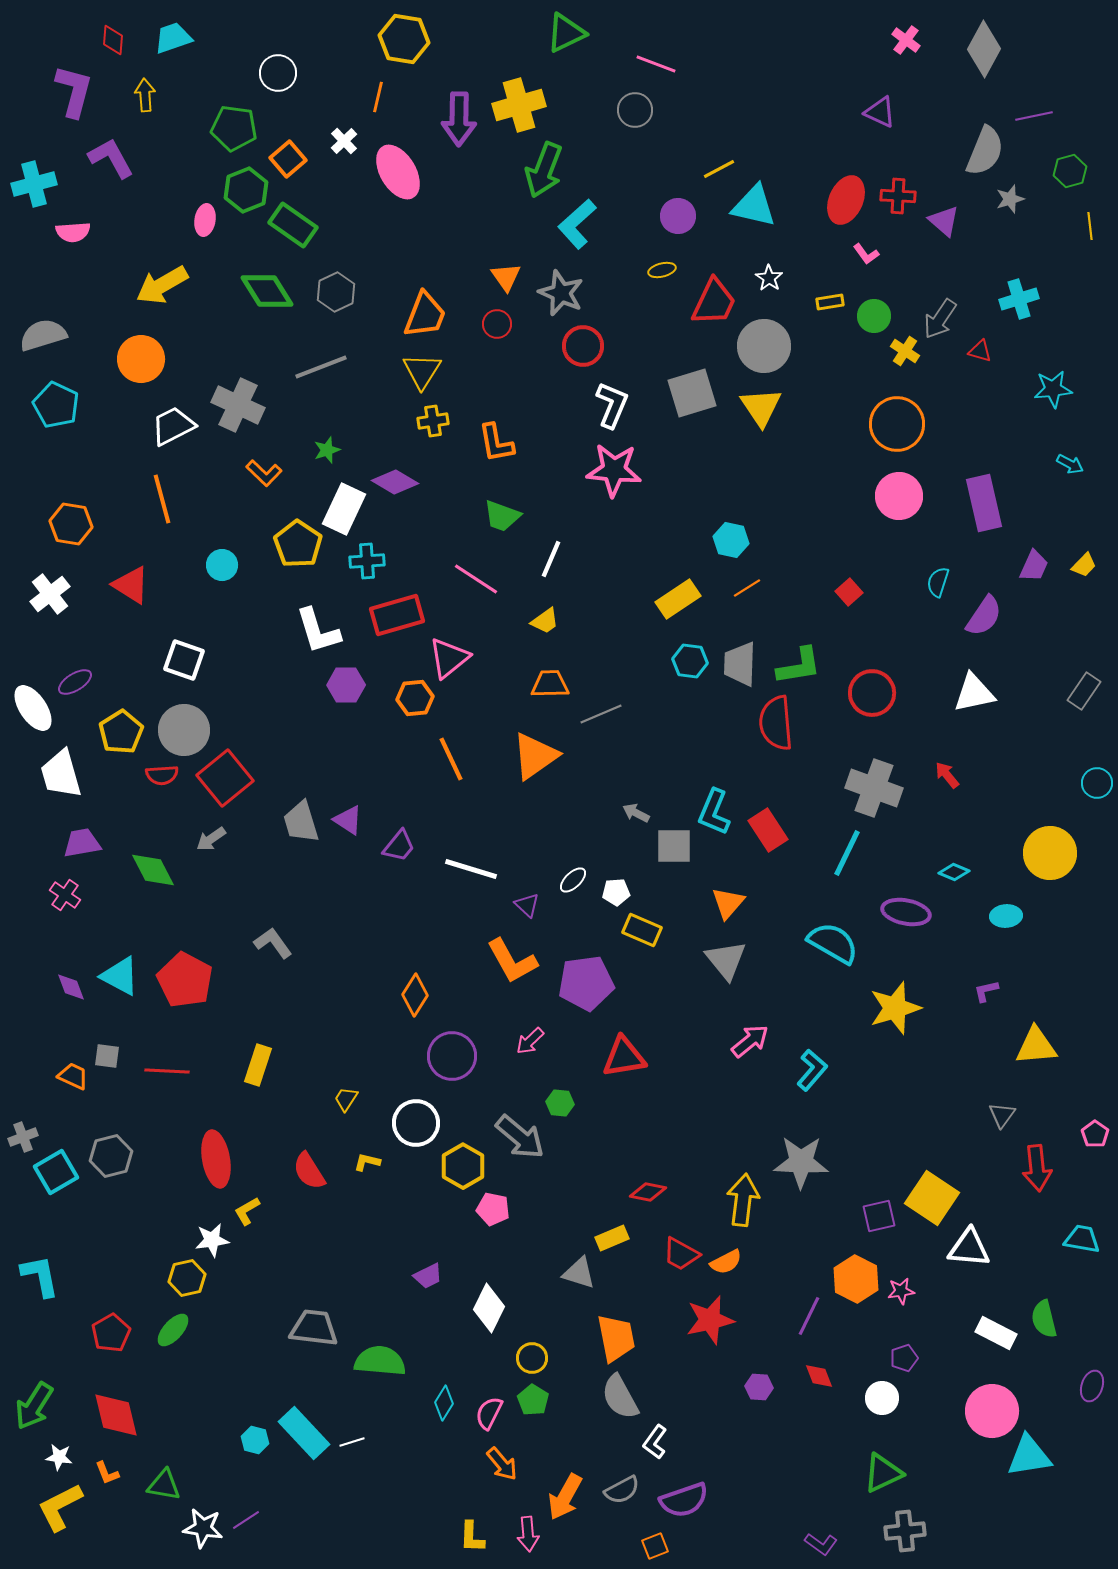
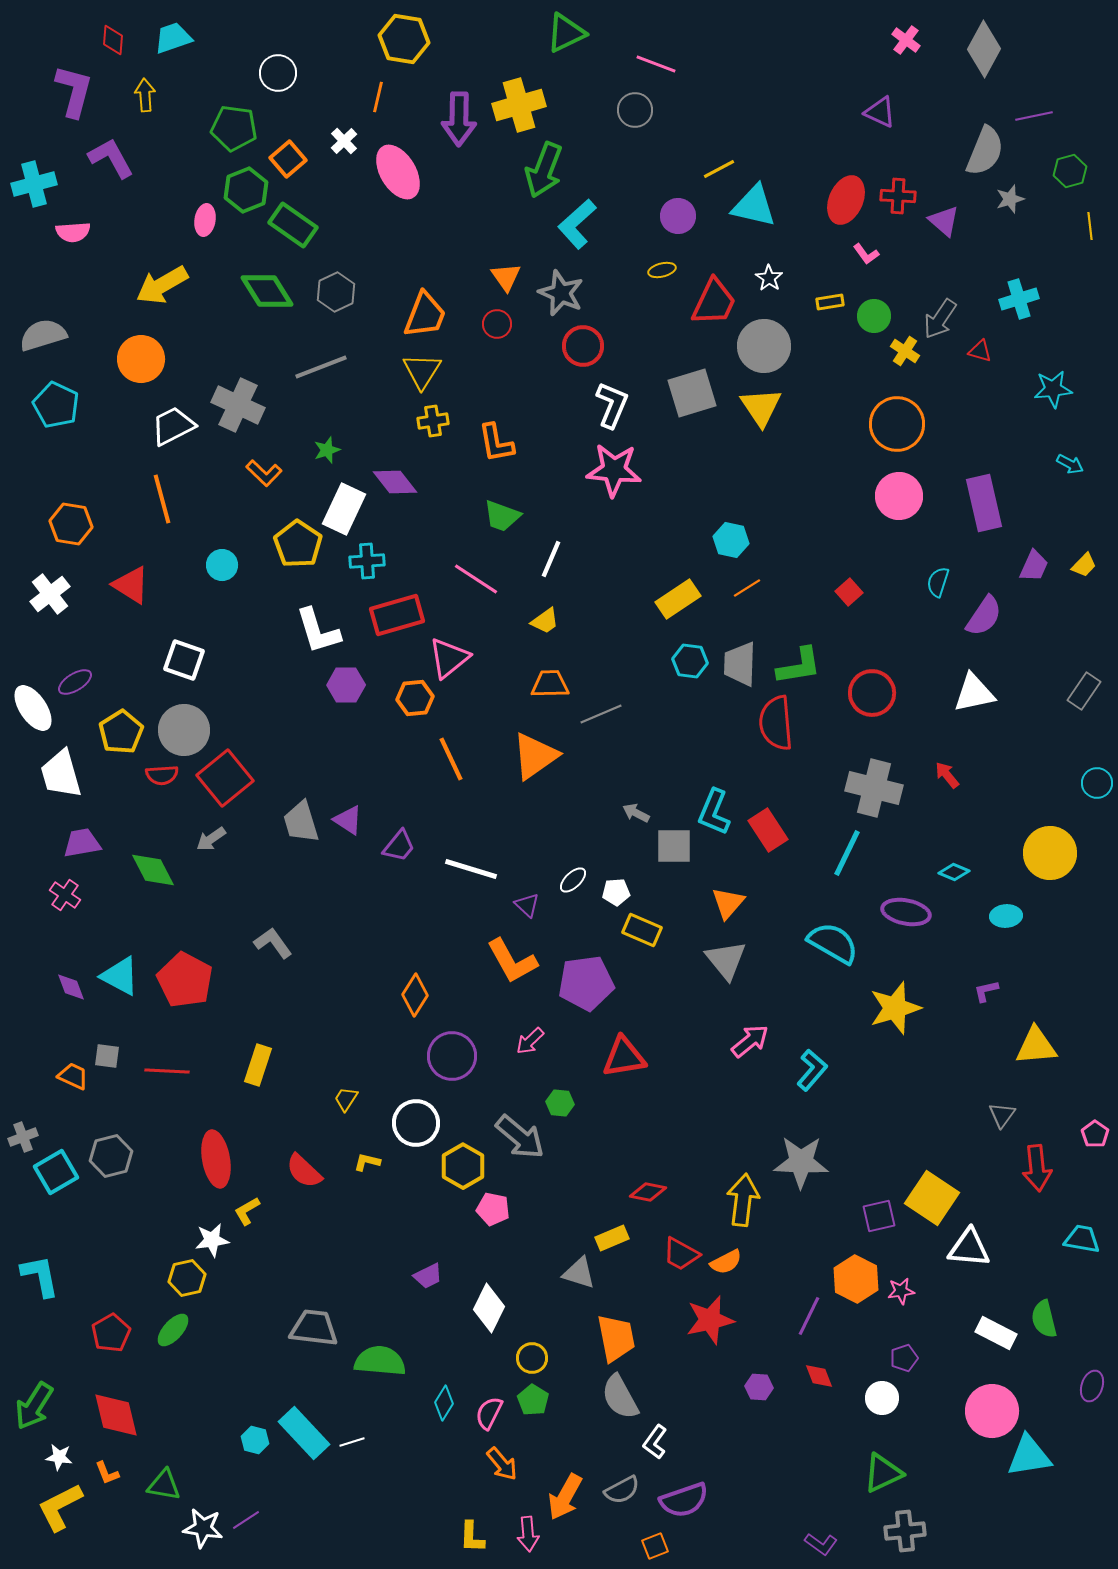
purple diamond at (395, 482): rotated 21 degrees clockwise
gray cross at (874, 788): rotated 6 degrees counterclockwise
red semicircle at (309, 1171): moved 5 px left; rotated 15 degrees counterclockwise
